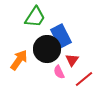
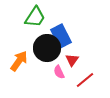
black circle: moved 1 px up
orange arrow: moved 1 px down
red line: moved 1 px right, 1 px down
